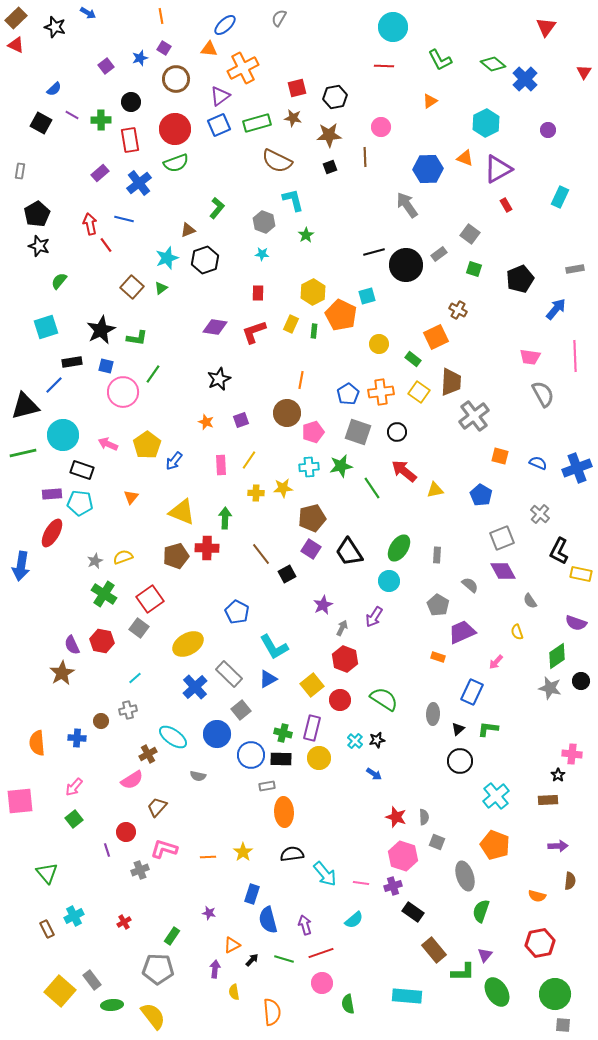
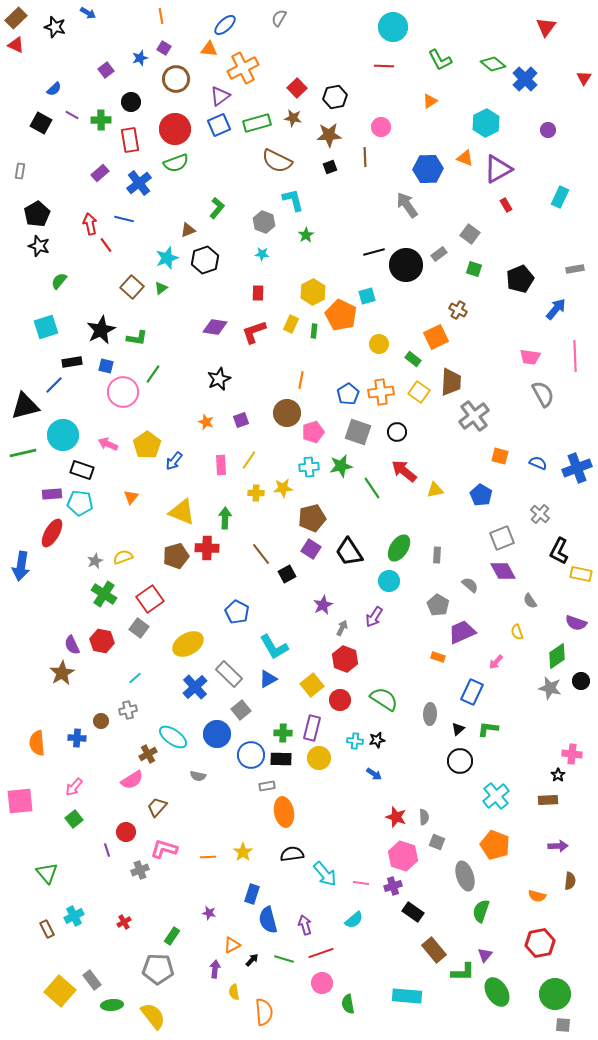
purple square at (106, 66): moved 4 px down
red triangle at (584, 72): moved 6 px down
red square at (297, 88): rotated 30 degrees counterclockwise
gray ellipse at (433, 714): moved 3 px left
green cross at (283, 733): rotated 12 degrees counterclockwise
cyan cross at (355, 741): rotated 35 degrees counterclockwise
orange ellipse at (284, 812): rotated 8 degrees counterclockwise
orange semicircle at (272, 1012): moved 8 px left
